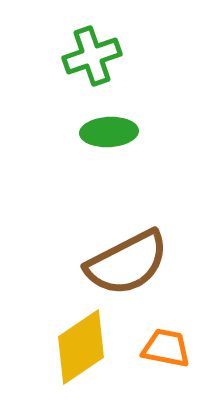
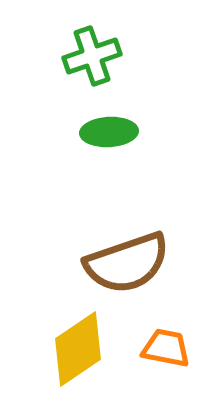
brown semicircle: rotated 8 degrees clockwise
yellow diamond: moved 3 px left, 2 px down
